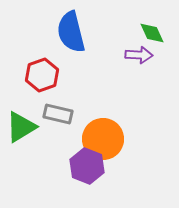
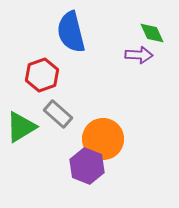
gray rectangle: rotated 28 degrees clockwise
